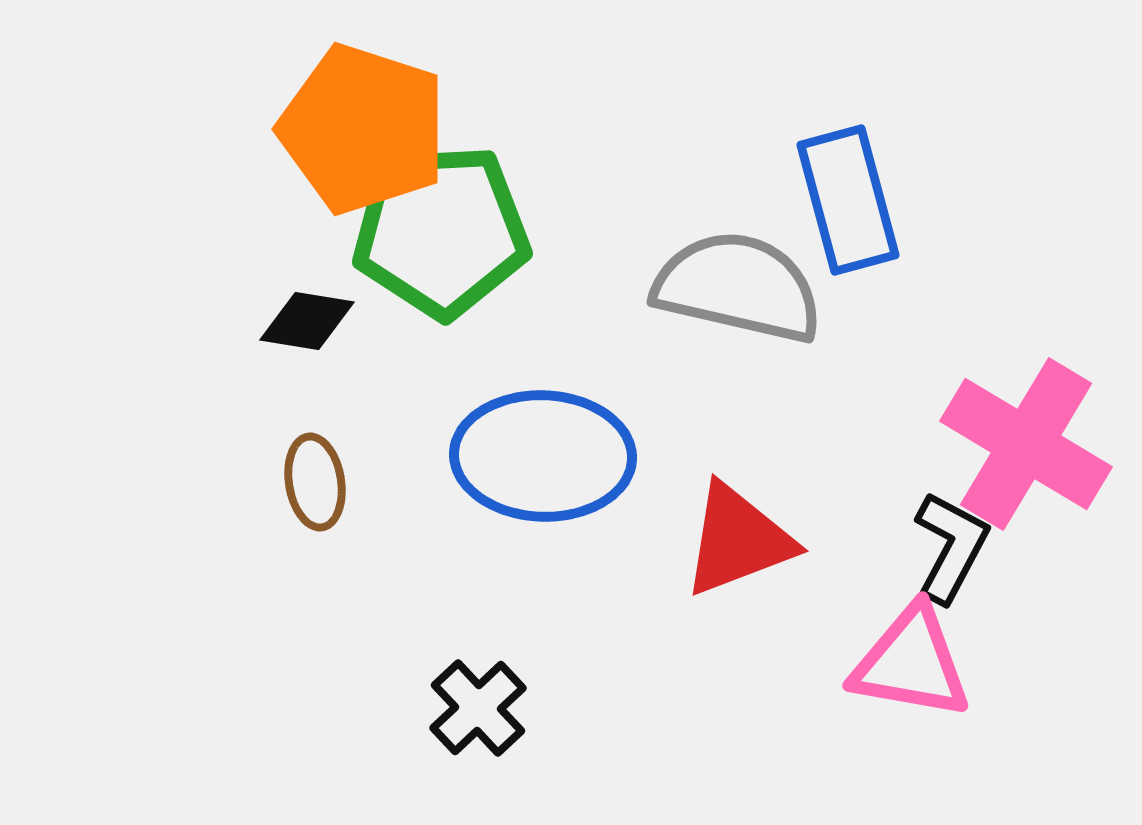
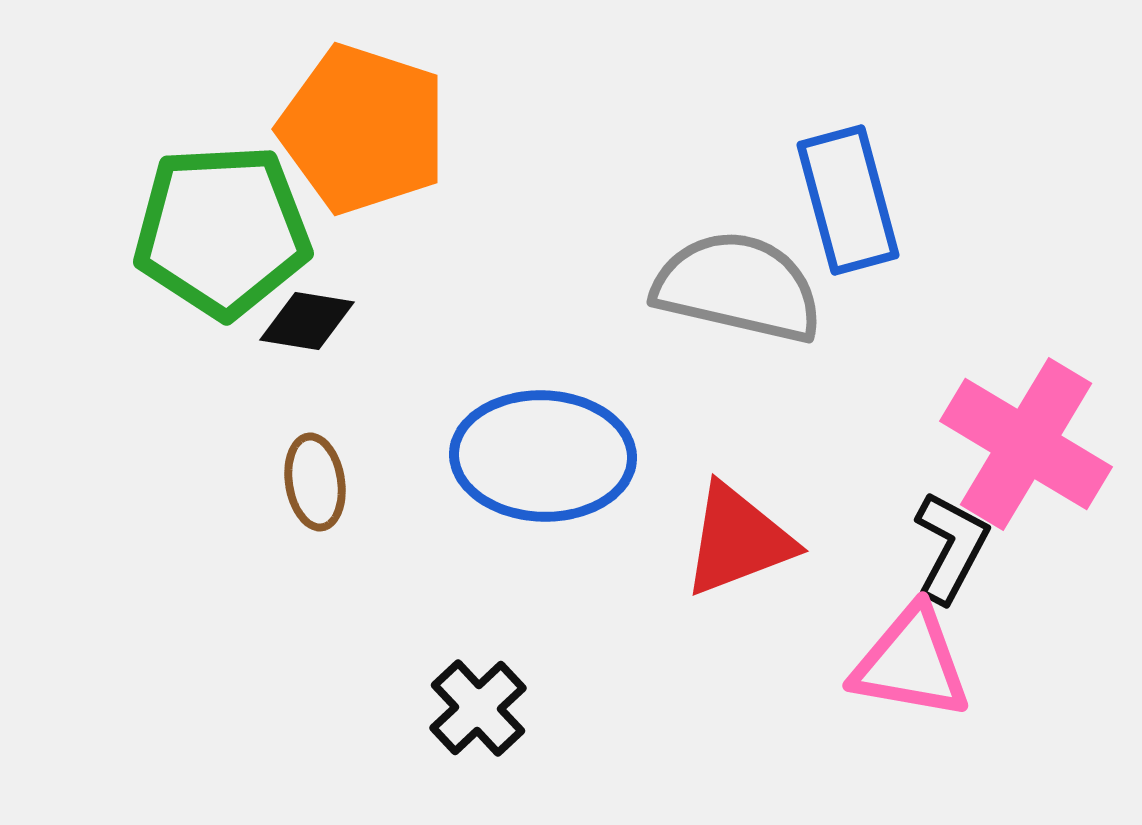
green pentagon: moved 219 px left
